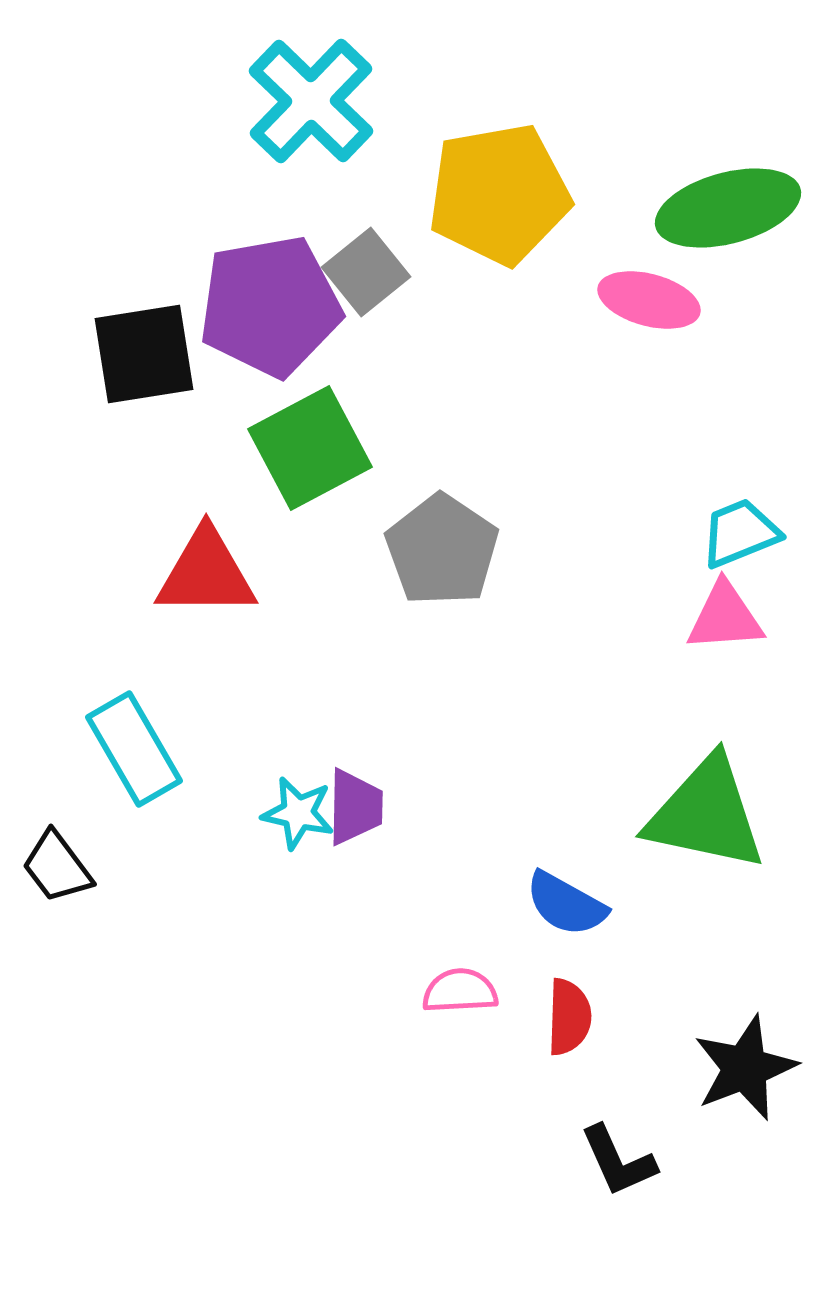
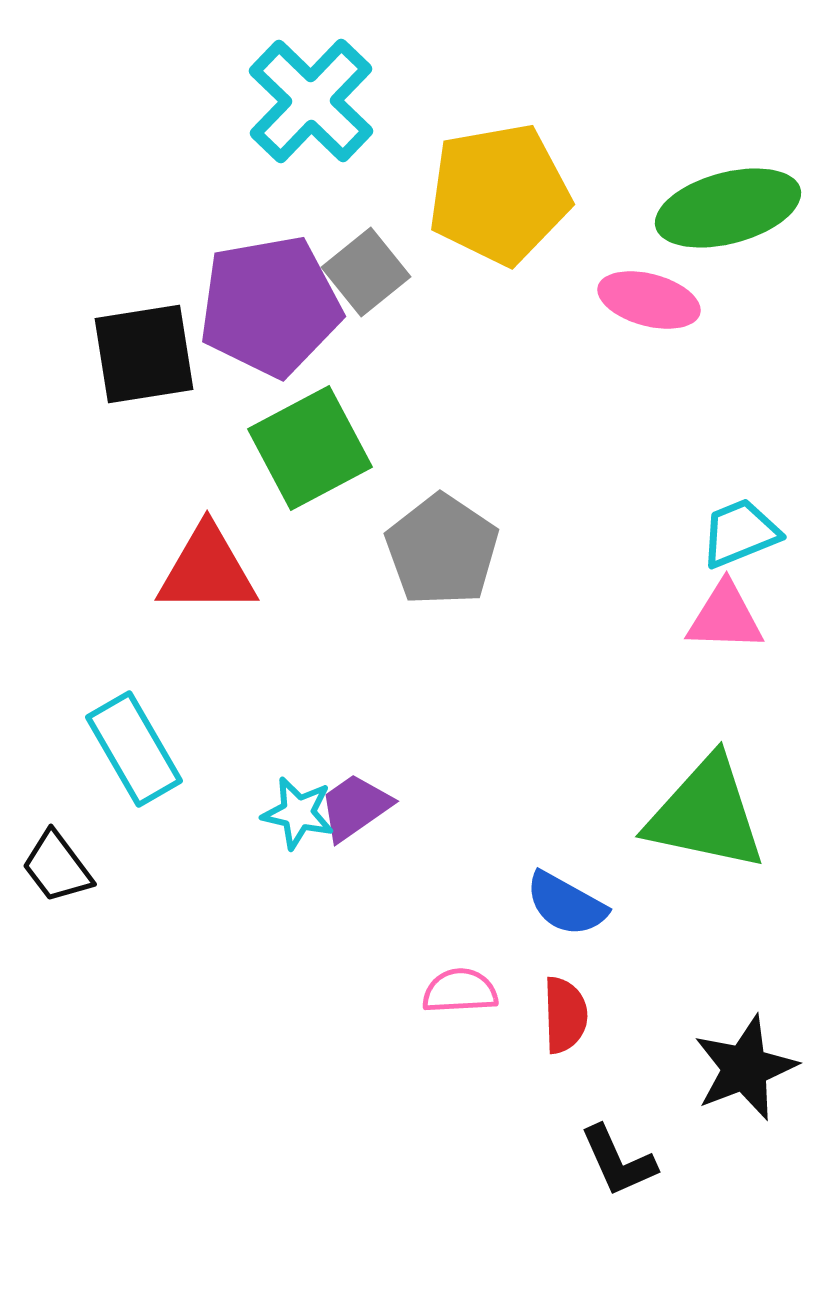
red triangle: moved 1 px right, 3 px up
pink triangle: rotated 6 degrees clockwise
purple trapezoid: rotated 126 degrees counterclockwise
red semicircle: moved 4 px left, 2 px up; rotated 4 degrees counterclockwise
